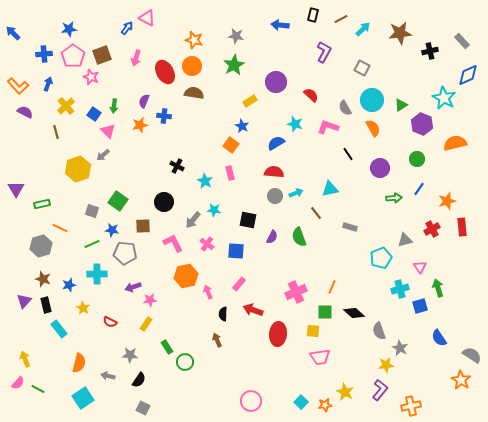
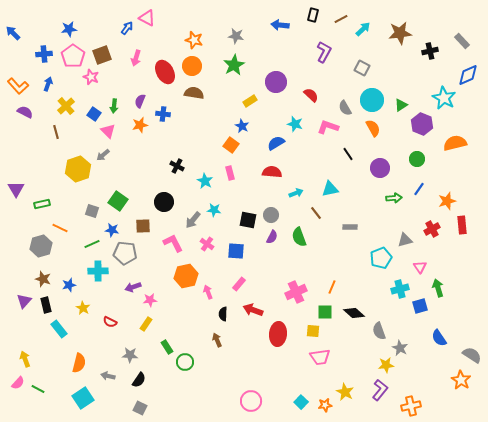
purple semicircle at (144, 101): moved 4 px left
blue cross at (164, 116): moved 1 px left, 2 px up
red semicircle at (274, 172): moved 2 px left
gray circle at (275, 196): moved 4 px left, 19 px down
gray rectangle at (350, 227): rotated 16 degrees counterclockwise
red rectangle at (462, 227): moved 2 px up
cyan cross at (97, 274): moved 1 px right, 3 px up
gray square at (143, 408): moved 3 px left
